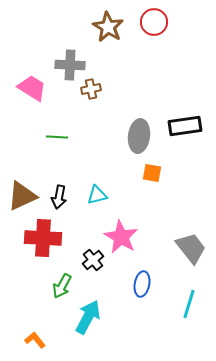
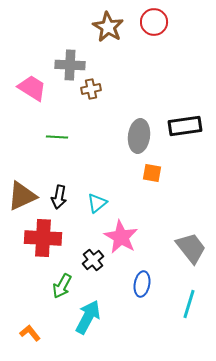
cyan triangle: moved 8 px down; rotated 25 degrees counterclockwise
orange L-shape: moved 5 px left, 7 px up
